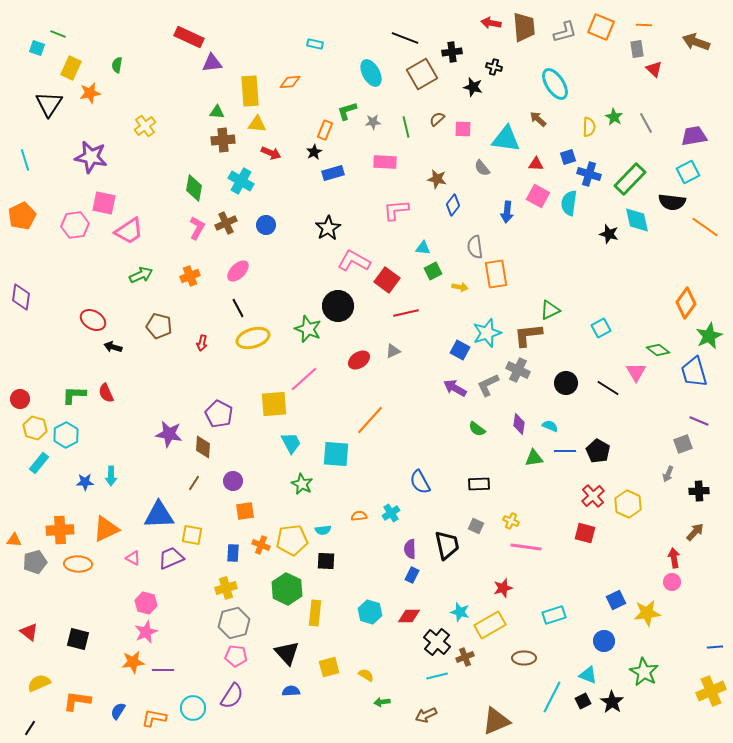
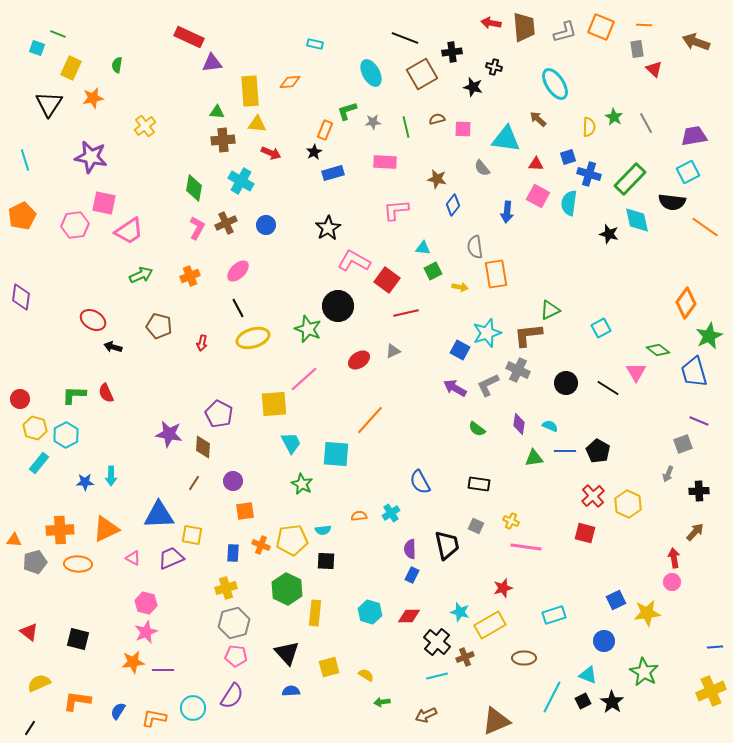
orange star at (90, 93): moved 3 px right, 5 px down
brown semicircle at (437, 119): rotated 28 degrees clockwise
black rectangle at (479, 484): rotated 10 degrees clockwise
